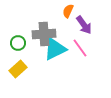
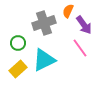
gray cross: moved 11 px up; rotated 15 degrees counterclockwise
cyan triangle: moved 11 px left, 11 px down
